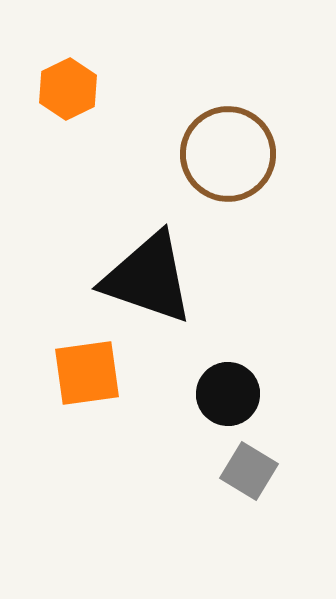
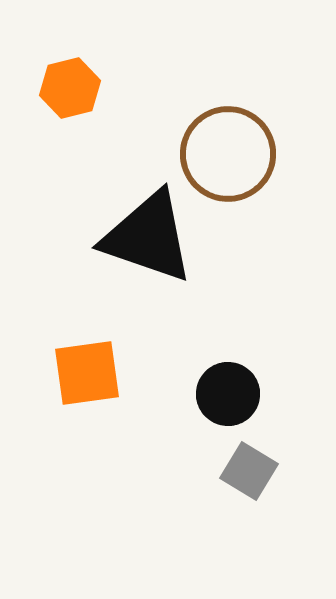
orange hexagon: moved 2 px right, 1 px up; rotated 12 degrees clockwise
black triangle: moved 41 px up
